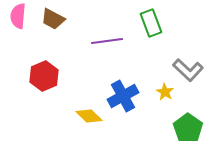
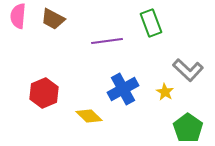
red hexagon: moved 17 px down
blue cross: moved 7 px up
